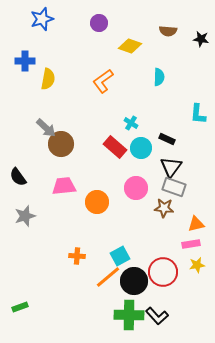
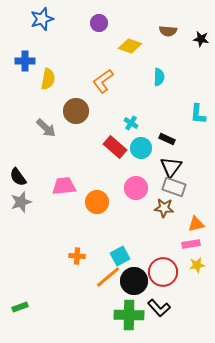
brown circle: moved 15 px right, 33 px up
gray star: moved 4 px left, 14 px up
black L-shape: moved 2 px right, 8 px up
